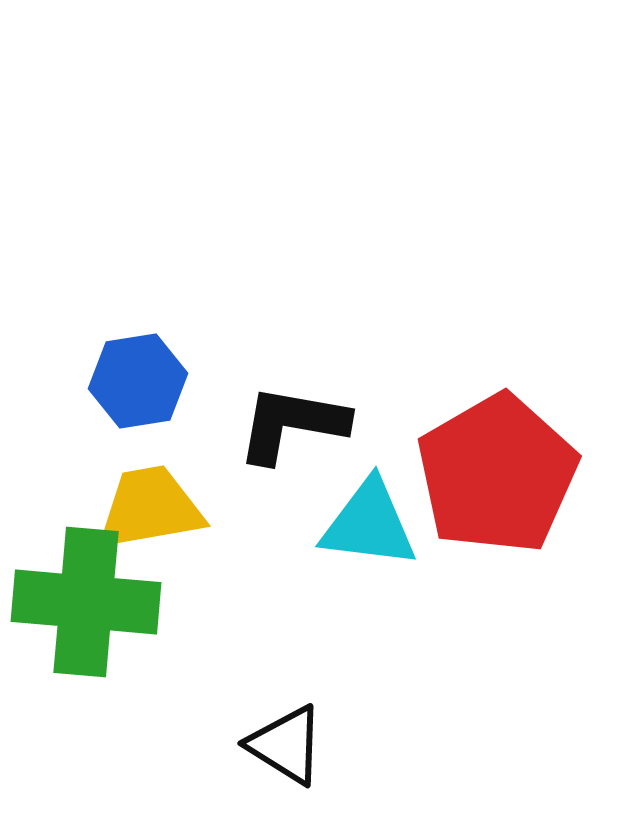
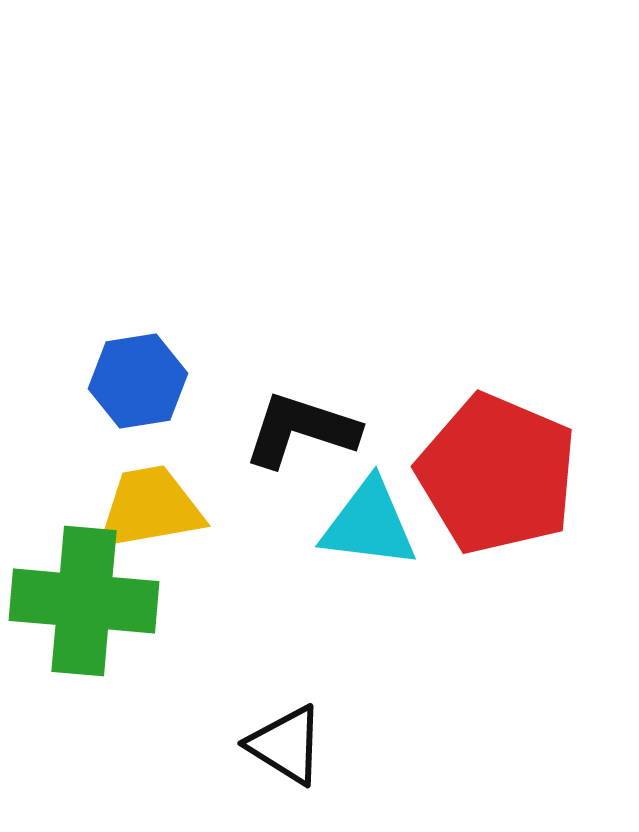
black L-shape: moved 9 px right, 6 px down; rotated 8 degrees clockwise
red pentagon: rotated 19 degrees counterclockwise
green cross: moved 2 px left, 1 px up
